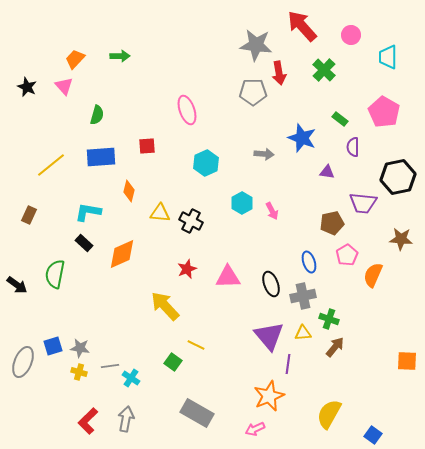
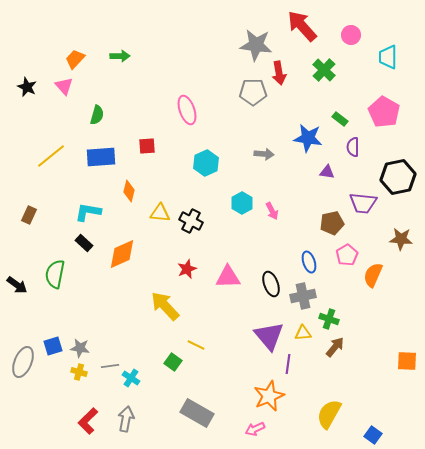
blue star at (302, 138): moved 6 px right; rotated 12 degrees counterclockwise
yellow line at (51, 165): moved 9 px up
